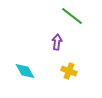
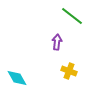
cyan diamond: moved 8 px left, 7 px down
